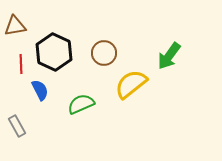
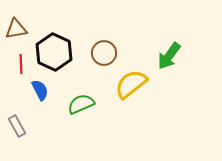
brown triangle: moved 1 px right, 3 px down
